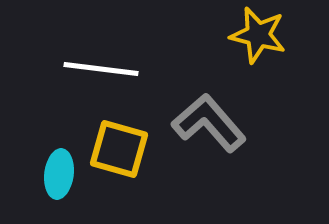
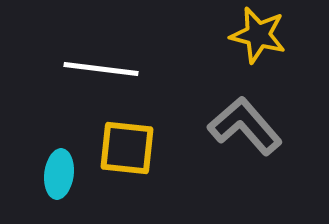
gray L-shape: moved 36 px right, 3 px down
yellow square: moved 8 px right, 1 px up; rotated 10 degrees counterclockwise
